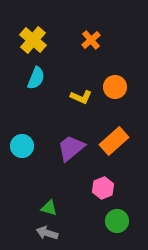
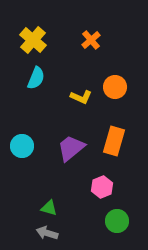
orange rectangle: rotated 32 degrees counterclockwise
pink hexagon: moved 1 px left, 1 px up
